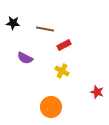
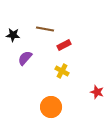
black star: moved 12 px down
purple semicircle: rotated 105 degrees clockwise
